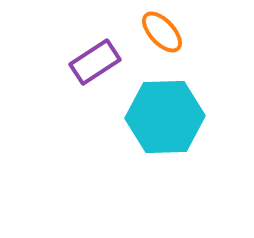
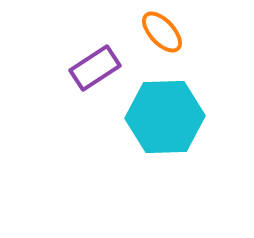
purple rectangle: moved 6 px down
